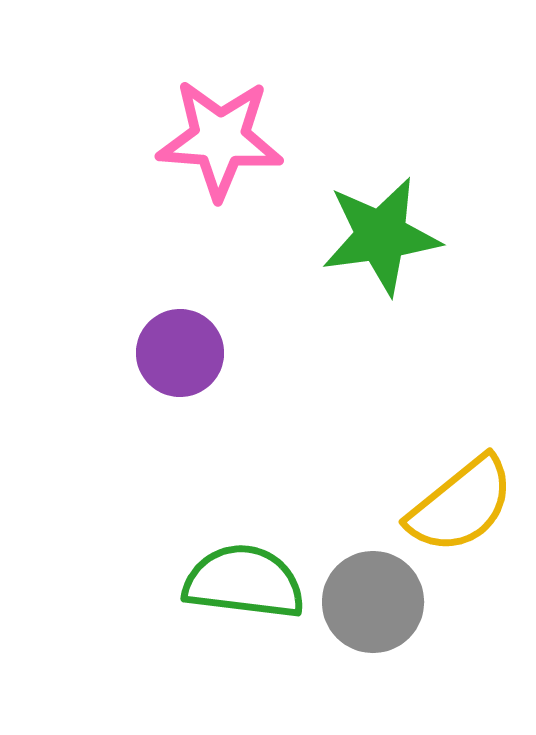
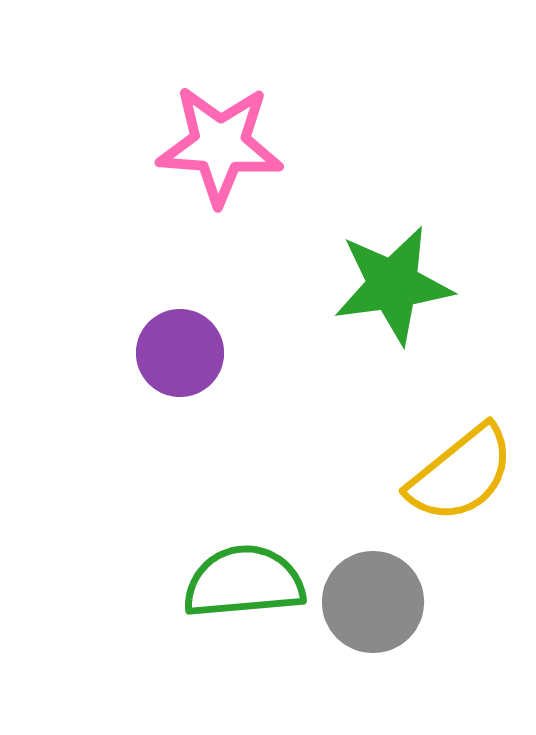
pink star: moved 6 px down
green star: moved 12 px right, 49 px down
yellow semicircle: moved 31 px up
green semicircle: rotated 12 degrees counterclockwise
